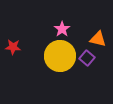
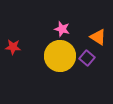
pink star: rotated 21 degrees counterclockwise
orange triangle: moved 2 px up; rotated 18 degrees clockwise
